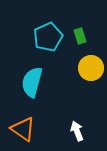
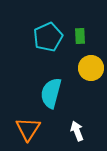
green rectangle: rotated 14 degrees clockwise
cyan semicircle: moved 19 px right, 11 px down
orange triangle: moved 5 px right; rotated 28 degrees clockwise
